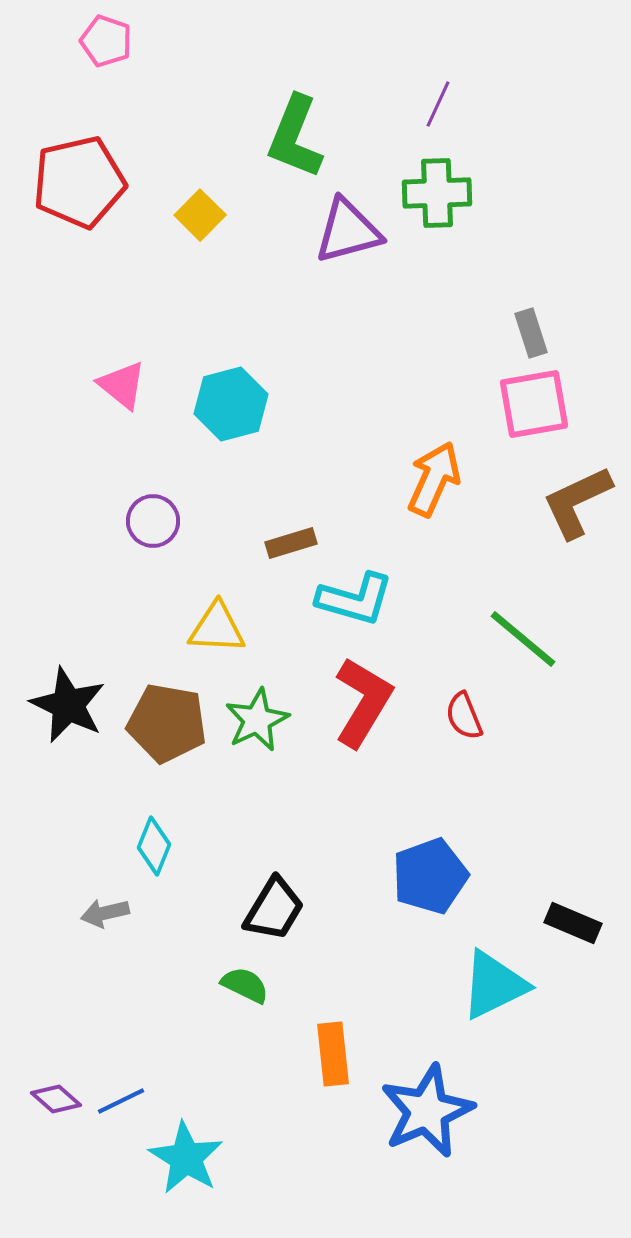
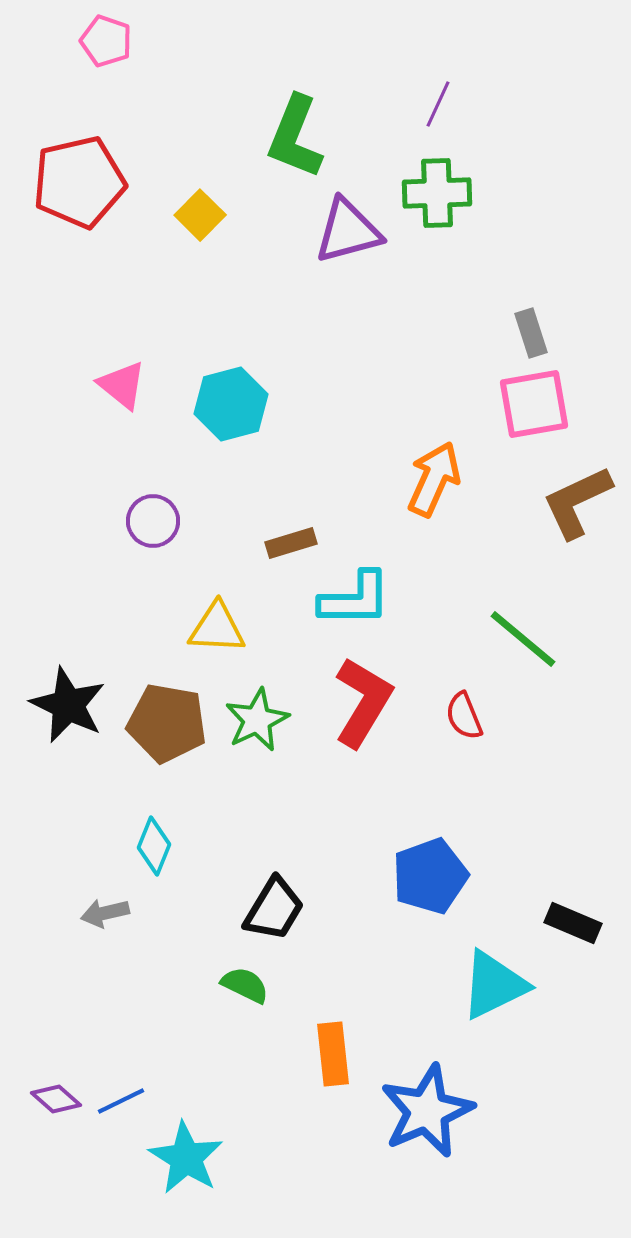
cyan L-shape: rotated 16 degrees counterclockwise
